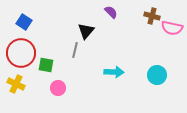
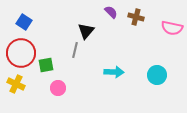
brown cross: moved 16 px left, 1 px down
green square: rotated 21 degrees counterclockwise
